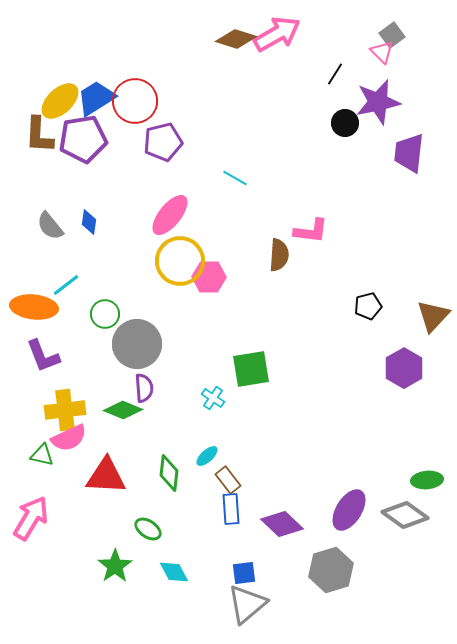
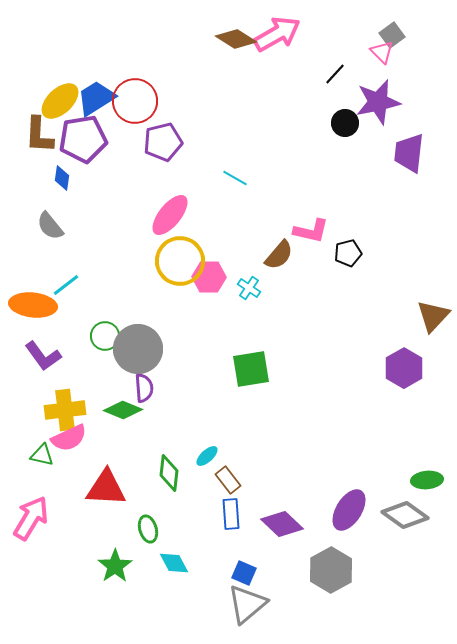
brown diamond at (236, 39): rotated 15 degrees clockwise
black line at (335, 74): rotated 10 degrees clockwise
blue diamond at (89, 222): moved 27 px left, 44 px up
pink L-shape at (311, 231): rotated 6 degrees clockwise
brown semicircle at (279, 255): rotated 36 degrees clockwise
black pentagon at (368, 306): moved 20 px left, 53 px up
orange ellipse at (34, 307): moved 1 px left, 2 px up
green circle at (105, 314): moved 22 px down
gray circle at (137, 344): moved 1 px right, 5 px down
purple L-shape at (43, 356): rotated 15 degrees counterclockwise
cyan cross at (213, 398): moved 36 px right, 110 px up
red triangle at (106, 476): moved 12 px down
blue rectangle at (231, 509): moved 5 px down
green ellipse at (148, 529): rotated 40 degrees clockwise
gray hexagon at (331, 570): rotated 12 degrees counterclockwise
cyan diamond at (174, 572): moved 9 px up
blue square at (244, 573): rotated 30 degrees clockwise
